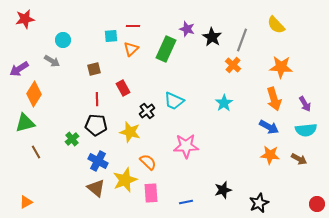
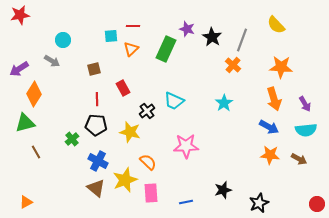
red star at (25, 19): moved 5 px left, 4 px up
